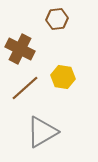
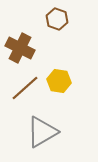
brown hexagon: rotated 25 degrees clockwise
brown cross: moved 1 px up
yellow hexagon: moved 4 px left, 4 px down
